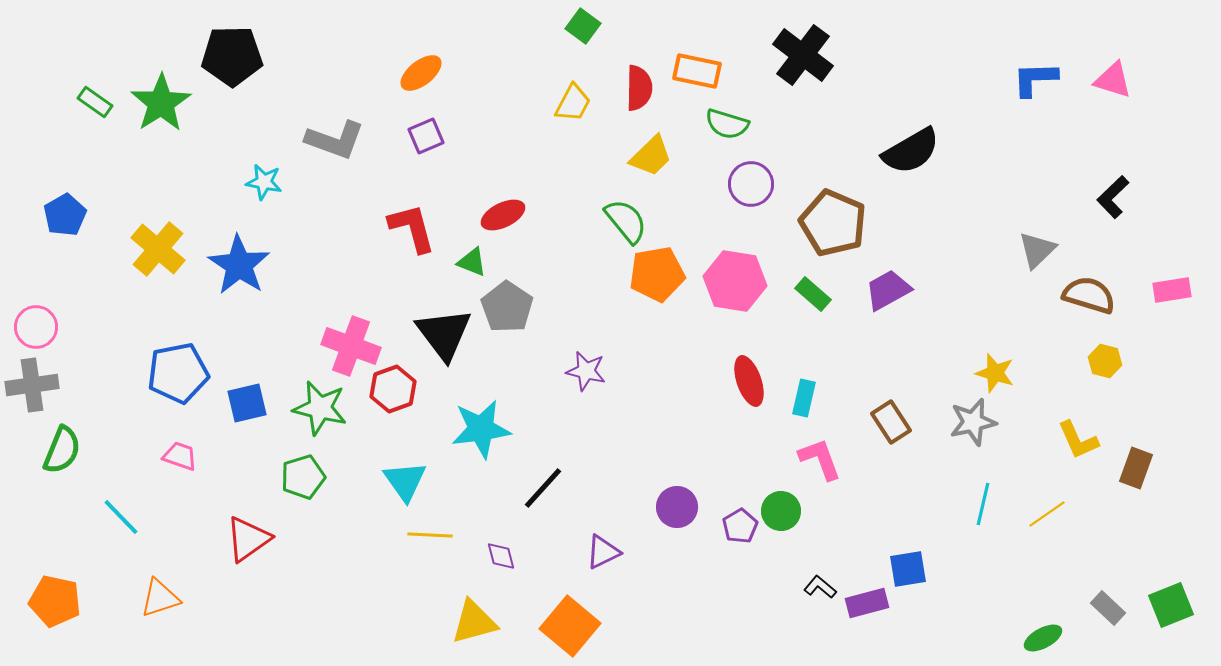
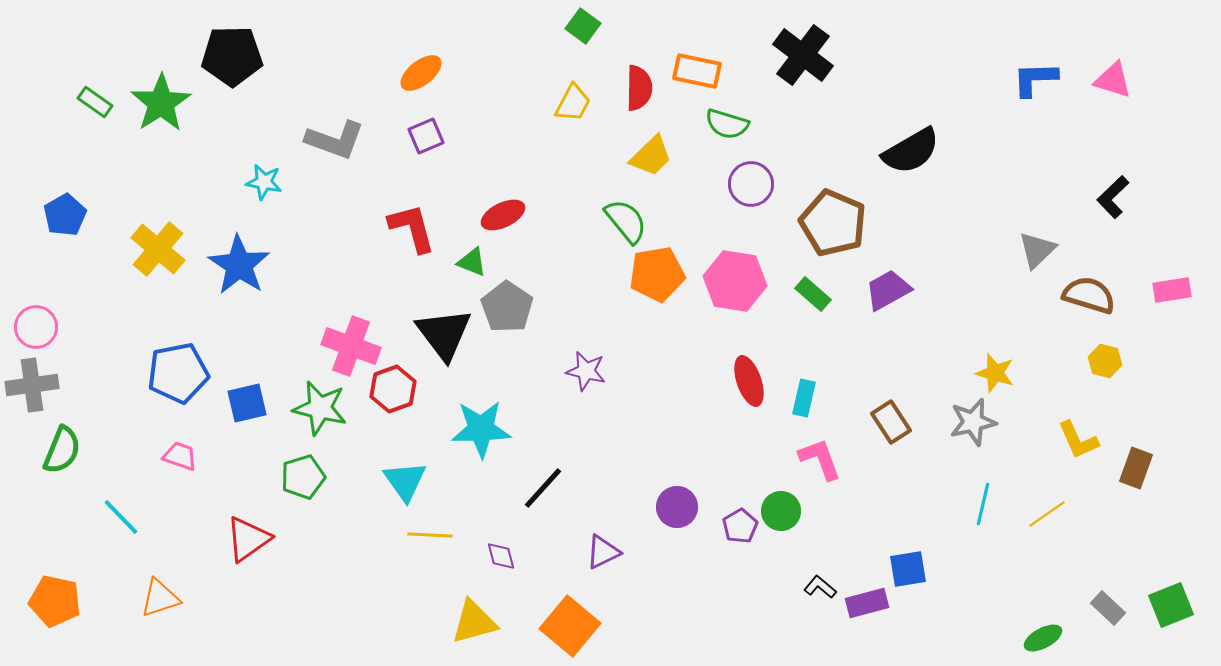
cyan star at (481, 429): rotated 6 degrees clockwise
